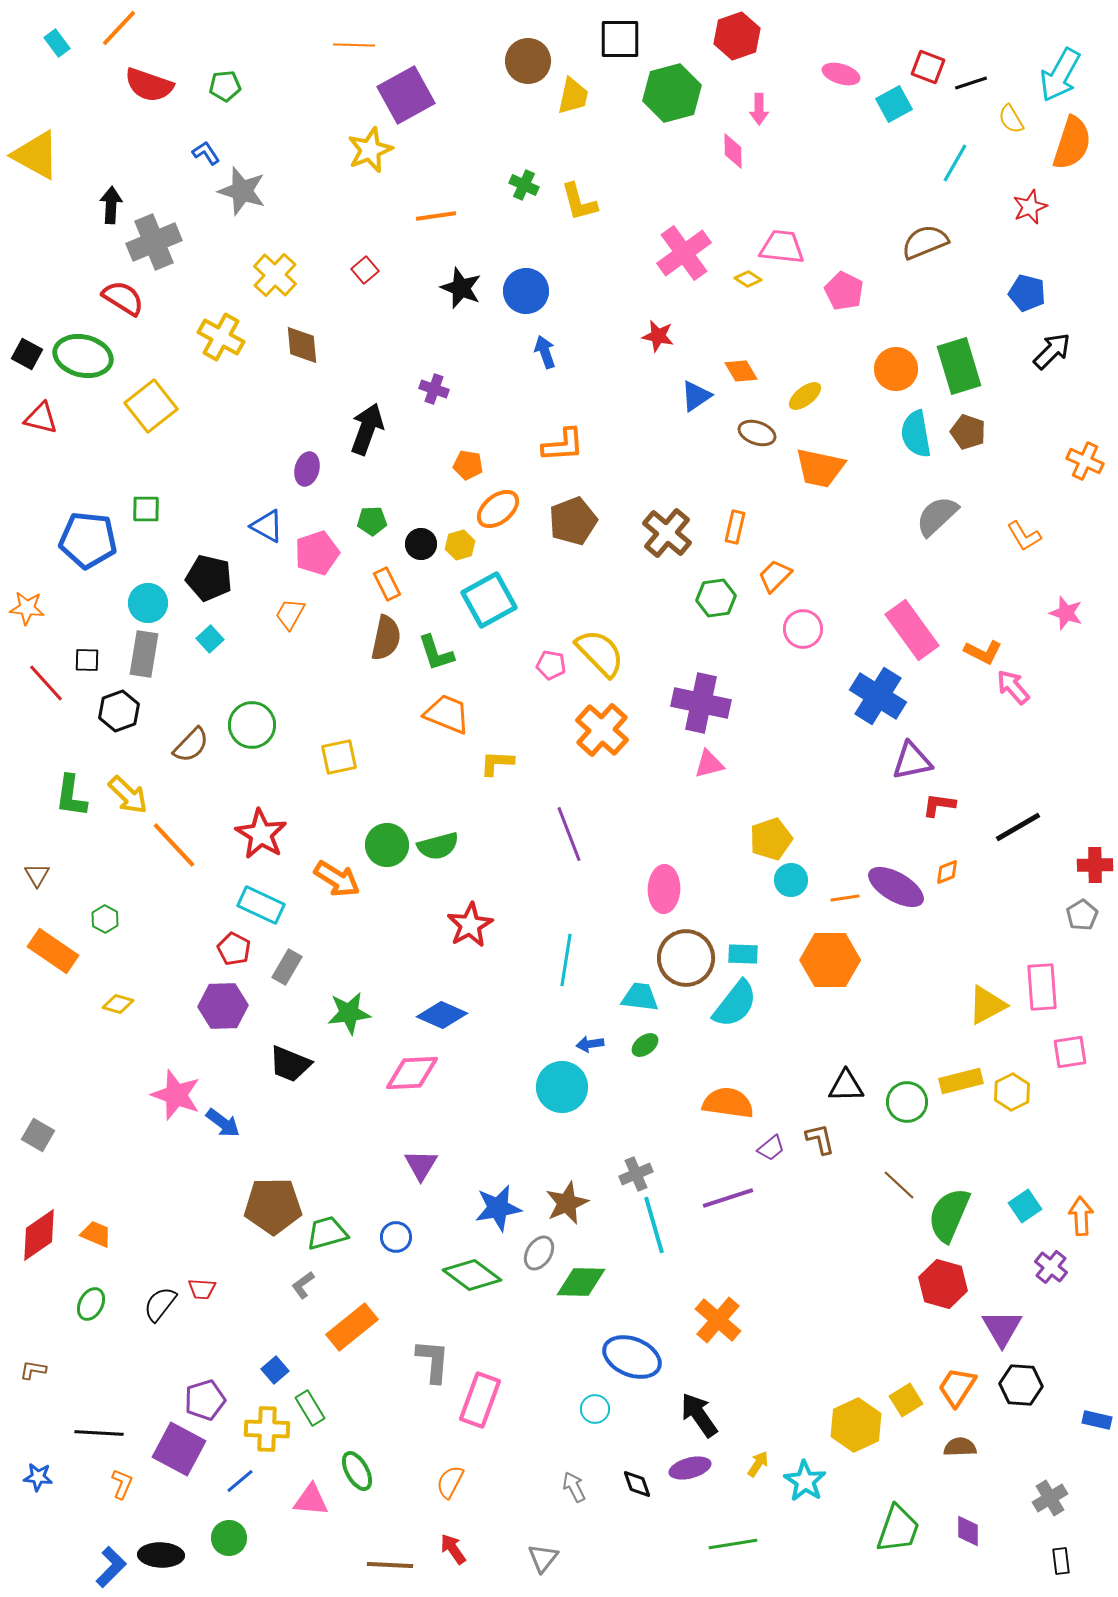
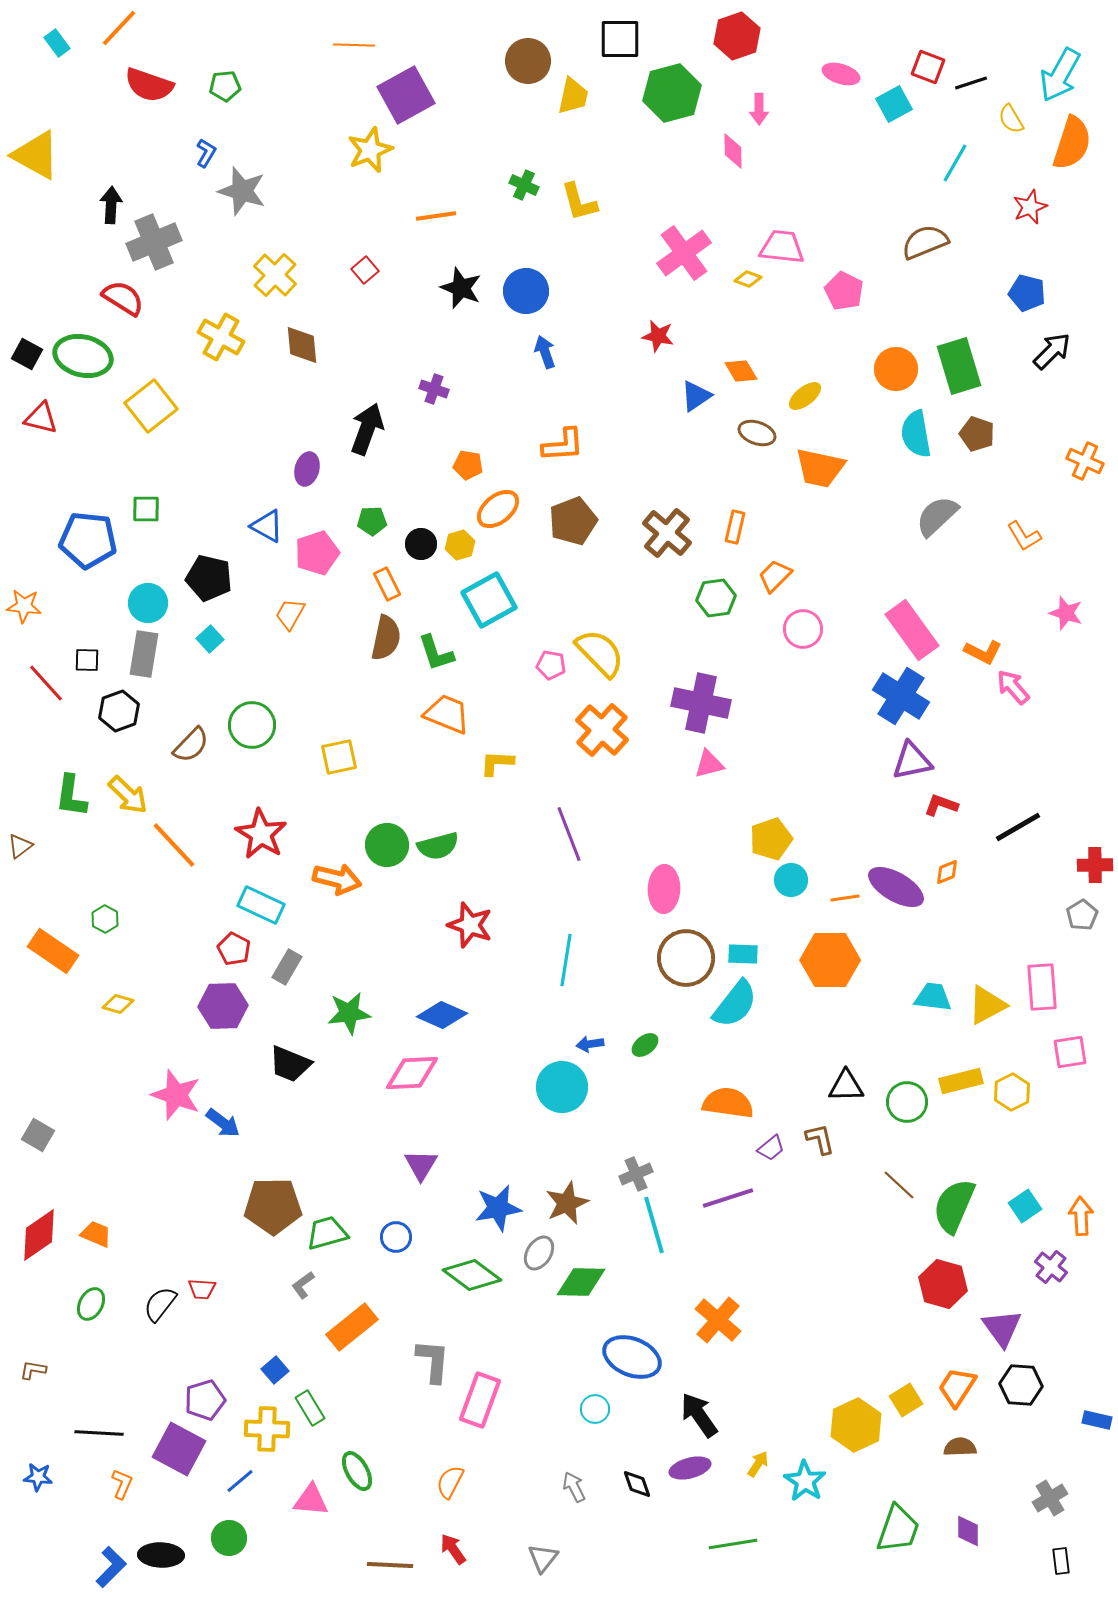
blue L-shape at (206, 153): rotated 64 degrees clockwise
yellow diamond at (748, 279): rotated 12 degrees counterclockwise
brown pentagon at (968, 432): moved 9 px right, 2 px down
orange star at (27, 608): moved 3 px left, 2 px up
blue cross at (878, 696): moved 23 px right
red L-shape at (939, 805): moved 2 px right; rotated 12 degrees clockwise
brown triangle at (37, 875): moved 17 px left, 29 px up; rotated 24 degrees clockwise
orange arrow at (337, 879): rotated 18 degrees counterclockwise
red star at (470, 925): rotated 24 degrees counterclockwise
cyan trapezoid at (640, 997): moved 293 px right
green semicircle at (949, 1215): moved 5 px right, 9 px up
purple triangle at (1002, 1328): rotated 6 degrees counterclockwise
